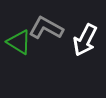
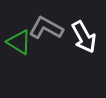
white arrow: moved 1 px left, 3 px up; rotated 56 degrees counterclockwise
